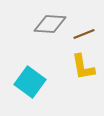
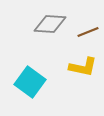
brown line: moved 4 px right, 2 px up
yellow L-shape: rotated 68 degrees counterclockwise
